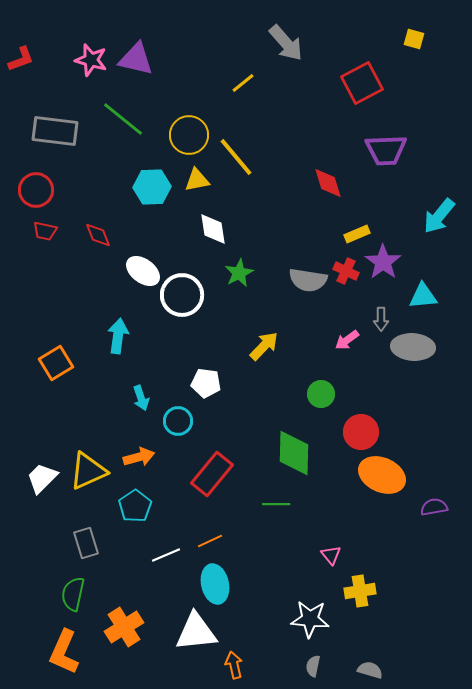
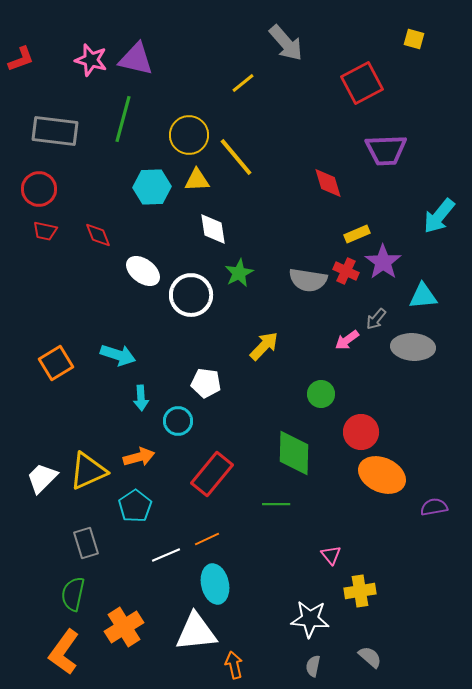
green line at (123, 119): rotated 66 degrees clockwise
yellow triangle at (197, 180): rotated 8 degrees clockwise
red circle at (36, 190): moved 3 px right, 1 px up
white circle at (182, 295): moved 9 px right
gray arrow at (381, 319): moved 5 px left; rotated 40 degrees clockwise
cyan arrow at (118, 336): moved 19 px down; rotated 100 degrees clockwise
cyan arrow at (141, 398): rotated 15 degrees clockwise
orange line at (210, 541): moved 3 px left, 2 px up
orange L-shape at (64, 652): rotated 12 degrees clockwise
gray semicircle at (370, 670): moved 13 px up; rotated 25 degrees clockwise
